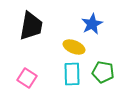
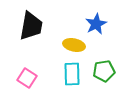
blue star: moved 4 px right
yellow ellipse: moved 2 px up; rotated 10 degrees counterclockwise
green pentagon: moved 1 px right, 1 px up; rotated 20 degrees counterclockwise
